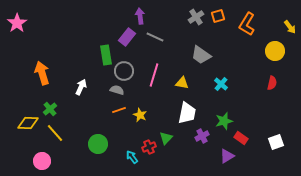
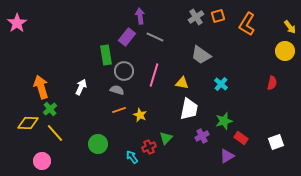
yellow circle: moved 10 px right
orange arrow: moved 1 px left, 14 px down
white trapezoid: moved 2 px right, 4 px up
